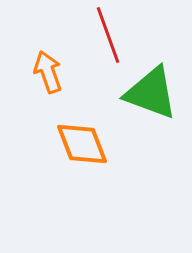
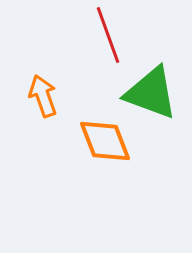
orange arrow: moved 5 px left, 24 px down
orange diamond: moved 23 px right, 3 px up
